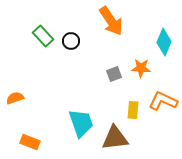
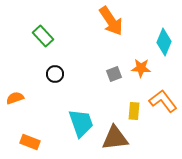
black circle: moved 16 px left, 33 px down
orange L-shape: rotated 28 degrees clockwise
yellow rectangle: moved 1 px right, 1 px down
